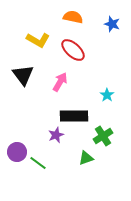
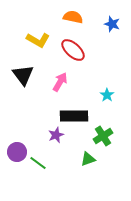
green triangle: moved 2 px right, 1 px down
